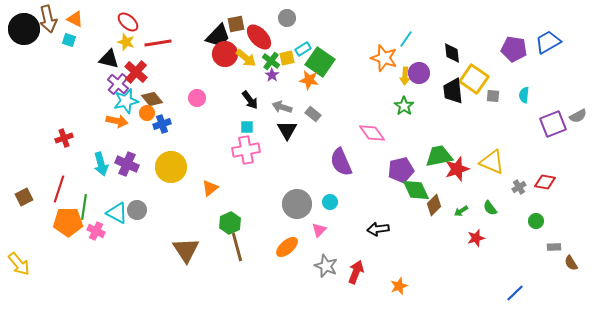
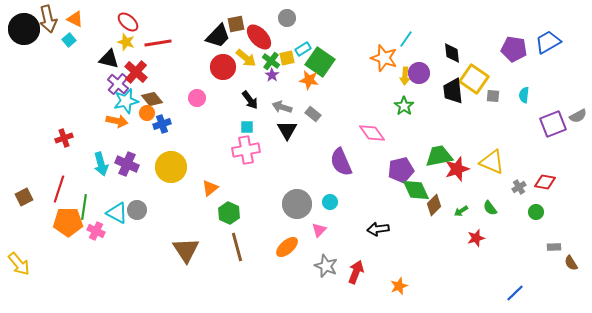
cyan square at (69, 40): rotated 32 degrees clockwise
red circle at (225, 54): moved 2 px left, 13 px down
green circle at (536, 221): moved 9 px up
green hexagon at (230, 223): moved 1 px left, 10 px up; rotated 10 degrees counterclockwise
